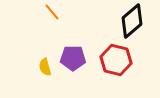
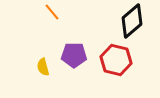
purple pentagon: moved 1 px right, 3 px up
yellow semicircle: moved 2 px left
